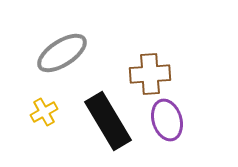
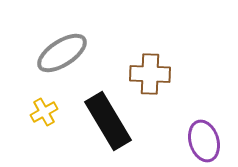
brown cross: rotated 6 degrees clockwise
purple ellipse: moved 37 px right, 21 px down
